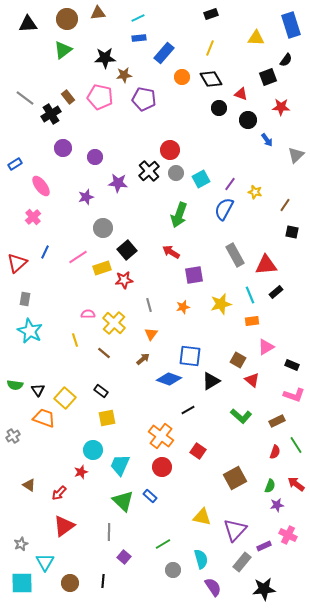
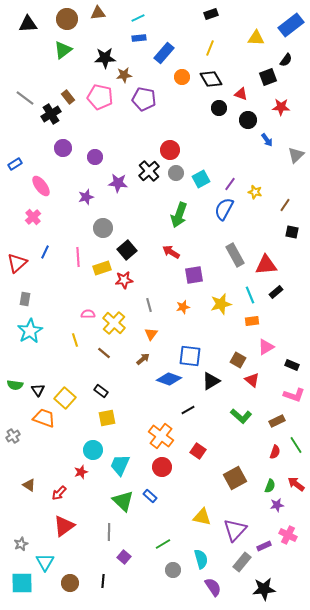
blue rectangle at (291, 25): rotated 70 degrees clockwise
pink line at (78, 257): rotated 60 degrees counterclockwise
cyan star at (30, 331): rotated 15 degrees clockwise
